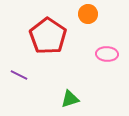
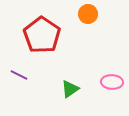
red pentagon: moved 6 px left, 1 px up
pink ellipse: moved 5 px right, 28 px down
green triangle: moved 10 px up; rotated 18 degrees counterclockwise
